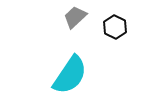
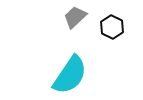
black hexagon: moved 3 px left
